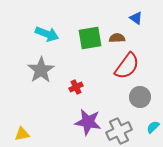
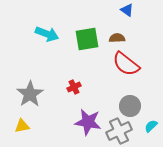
blue triangle: moved 9 px left, 8 px up
green square: moved 3 px left, 1 px down
red semicircle: moved 1 px left, 2 px up; rotated 92 degrees clockwise
gray star: moved 11 px left, 24 px down
red cross: moved 2 px left
gray circle: moved 10 px left, 9 px down
cyan semicircle: moved 2 px left, 1 px up
yellow triangle: moved 8 px up
